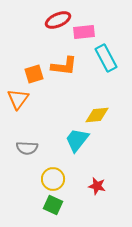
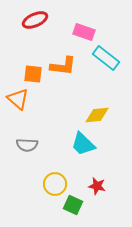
red ellipse: moved 23 px left
pink rectangle: rotated 25 degrees clockwise
cyan rectangle: rotated 24 degrees counterclockwise
orange L-shape: moved 1 px left
orange square: moved 1 px left; rotated 24 degrees clockwise
orange triangle: rotated 25 degrees counterclockwise
cyan trapezoid: moved 6 px right, 4 px down; rotated 84 degrees counterclockwise
gray semicircle: moved 3 px up
yellow circle: moved 2 px right, 5 px down
green square: moved 20 px right
